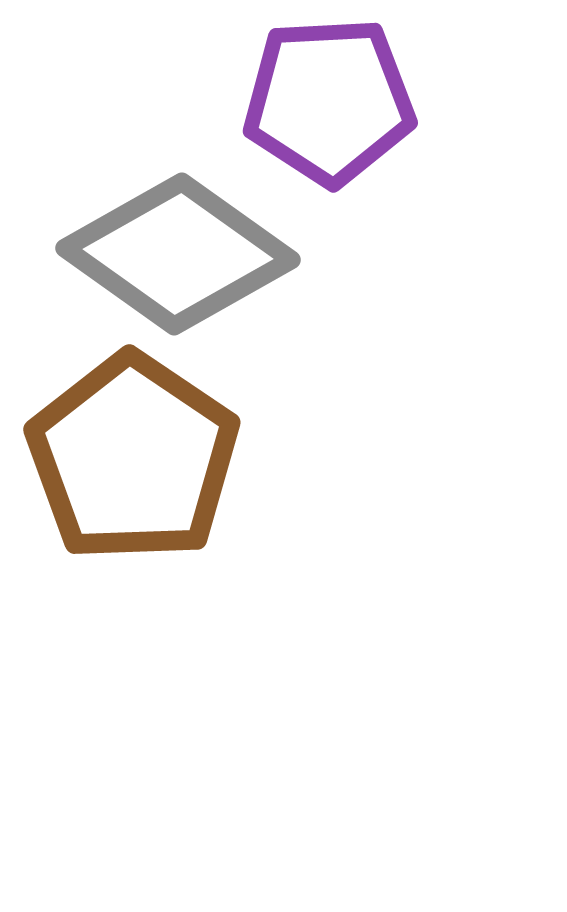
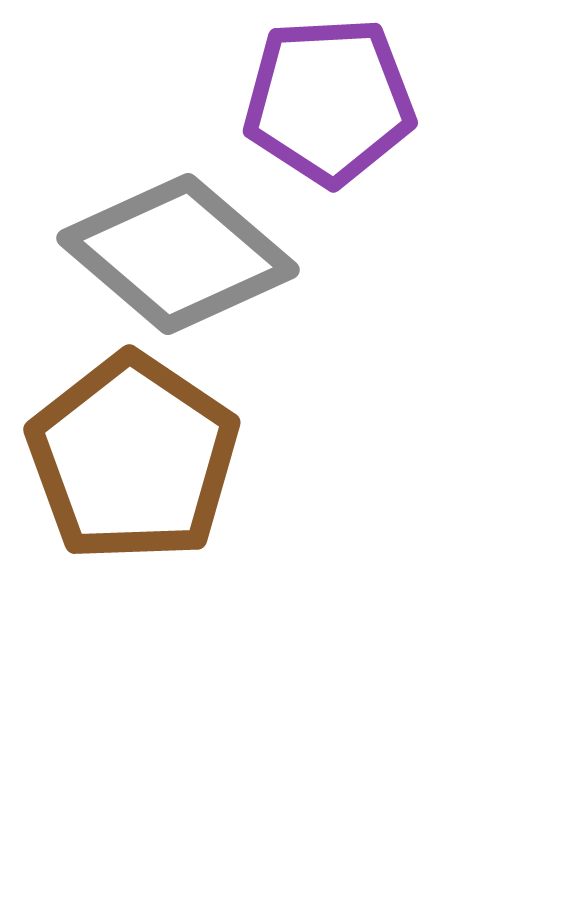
gray diamond: rotated 5 degrees clockwise
